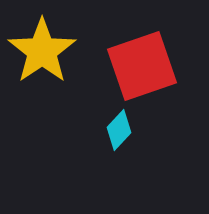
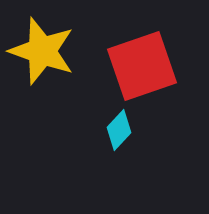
yellow star: rotated 18 degrees counterclockwise
